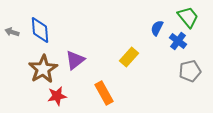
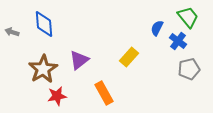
blue diamond: moved 4 px right, 6 px up
purple triangle: moved 4 px right
gray pentagon: moved 1 px left, 2 px up
